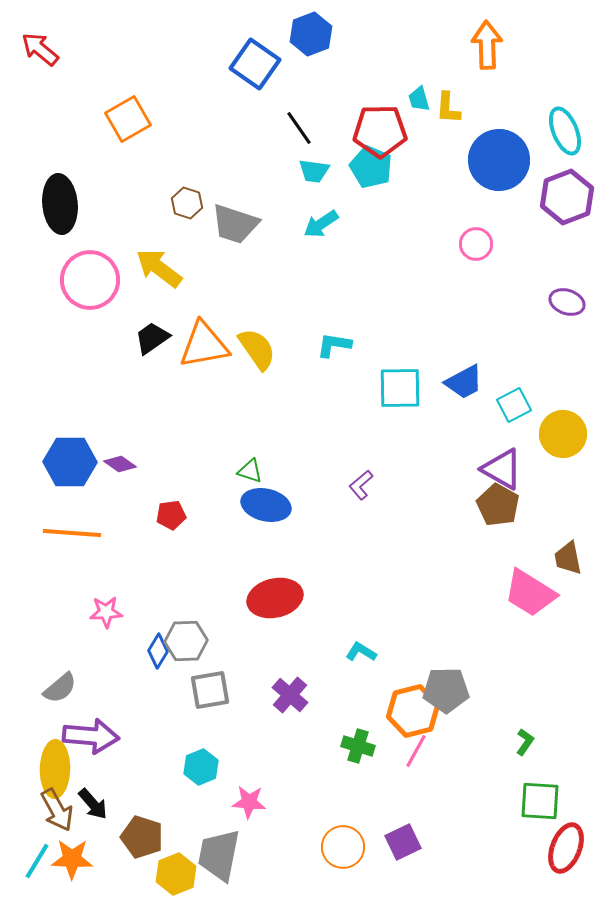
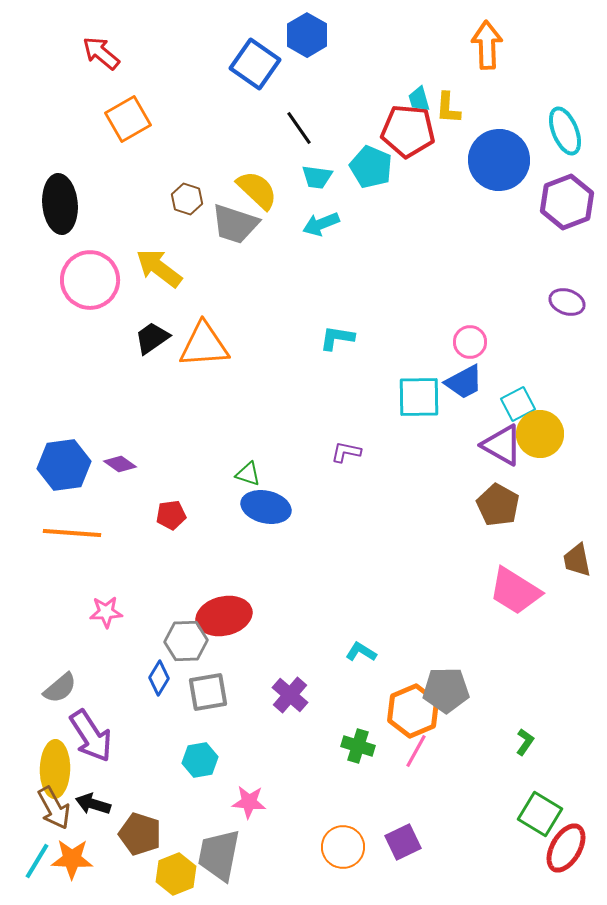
blue hexagon at (311, 34): moved 4 px left, 1 px down; rotated 9 degrees counterclockwise
red arrow at (40, 49): moved 61 px right, 4 px down
red pentagon at (380, 131): moved 28 px right; rotated 6 degrees clockwise
cyan trapezoid at (314, 171): moved 3 px right, 6 px down
purple hexagon at (567, 197): moved 5 px down
brown hexagon at (187, 203): moved 4 px up
cyan arrow at (321, 224): rotated 12 degrees clockwise
pink circle at (476, 244): moved 6 px left, 98 px down
orange triangle at (204, 345): rotated 6 degrees clockwise
cyan L-shape at (334, 345): moved 3 px right, 7 px up
yellow semicircle at (257, 349): moved 159 px up; rotated 12 degrees counterclockwise
cyan square at (400, 388): moved 19 px right, 9 px down
cyan square at (514, 405): moved 4 px right, 1 px up
yellow circle at (563, 434): moved 23 px left
blue hexagon at (70, 462): moved 6 px left, 3 px down; rotated 9 degrees counterclockwise
purple triangle at (502, 469): moved 24 px up
green triangle at (250, 471): moved 2 px left, 3 px down
purple L-shape at (361, 485): moved 15 px left, 33 px up; rotated 52 degrees clockwise
blue ellipse at (266, 505): moved 2 px down
brown trapezoid at (568, 558): moved 9 px right, 2 px down
pink trapezoid at (530, 593): moved 15 px left, 2 px up
red ellipse at (275, 598): moved 51 px left, 18 px down
blue diamond at (158, 651): moved 1 px right, 27 px down
gray square at (210, 690): moved 2 px left, 2 px down
orange hexagon at (413, 711): rotated 9 degrees counterclockwise
purple arrow at (91, 736): rotated 52 degrees clockwise
cyan hexagon at (201, 767): moved 1 px left, 7 px up; rotated 12 degrees clockwise
green square at (540, 801): moved 13 px down; rotated 27 degrees clockwise
black arrow at (93, 804): rotated 148 degrees clockwise
brown arrow at (57, 810): moved 3 px left, 2 px up
brown pentagon at (142, 837): moved 2 px left, 3 px up
red ellipse at (566, 848): rotated 9 degrees clockwise
